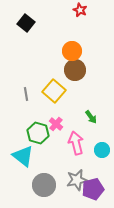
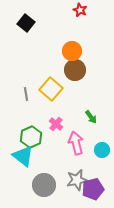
yellow square: moved 3 px left, 2 px up
green hexagon: moved 7 px left, 4 px down; rotated 20 degrees clockwise
